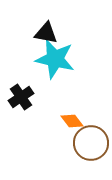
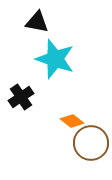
black triangle: moved 9 px left, 11 px up
cyan star: rotated 6 degrees clockwise
orange diamond: rotated 15 degrees counterclockwise
